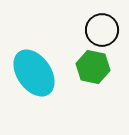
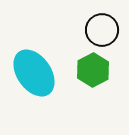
green hexagon: moved 3 px down; rotated 20 degrees clockwise
